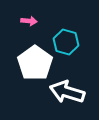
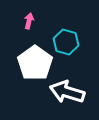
pink arrow: rotated 84 degrees counterclockwise
